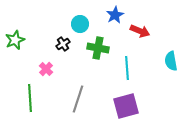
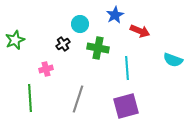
cyan semicircle: moved 2 px right, 1 px up; rotated 60 degrees counterclockwise
pink cross: rotated 32 degrees clockwise
